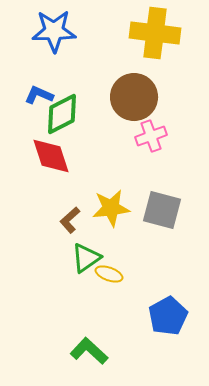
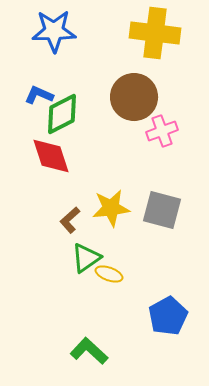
pink cross: moved 11 px right, 5 px up
